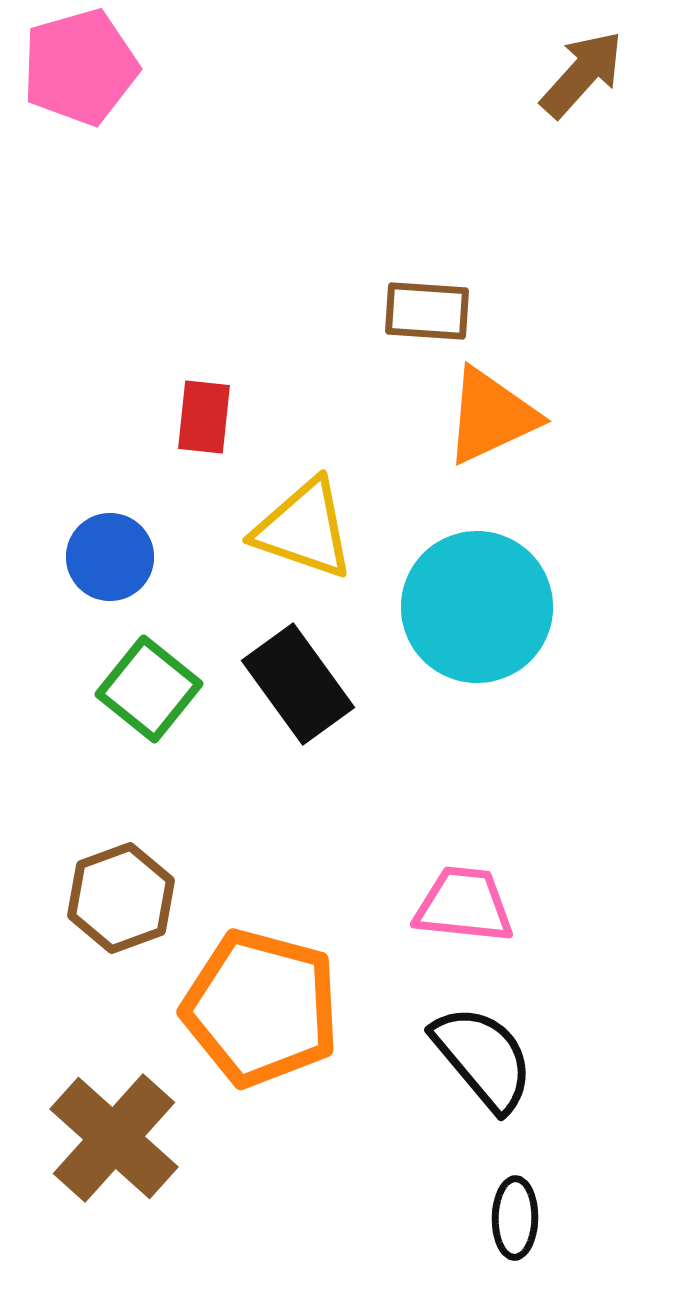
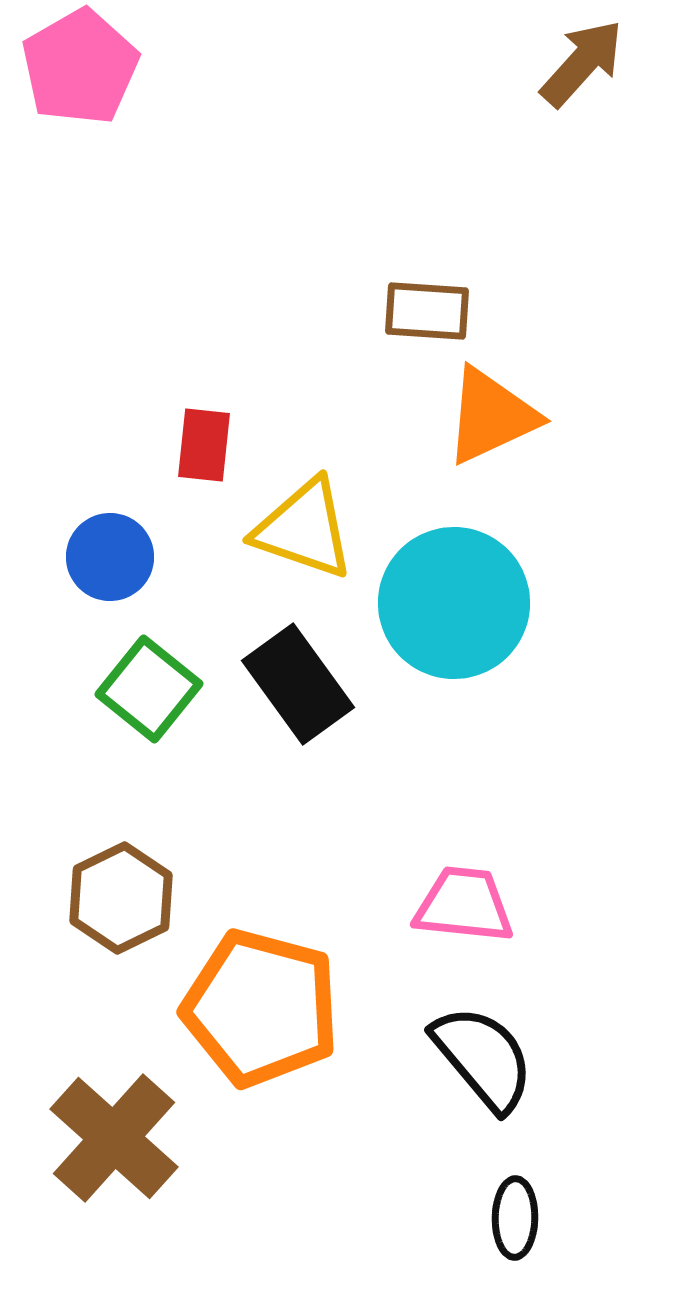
pink pentagon: rotated 14 degrees counterclockwise
brown arrow: moved 11 px up
red rectangle: moved 28 px down
cyan circle: moved 23 px left, 4 px up
brown hexagon: rotated 6 degrees counterclockwise
